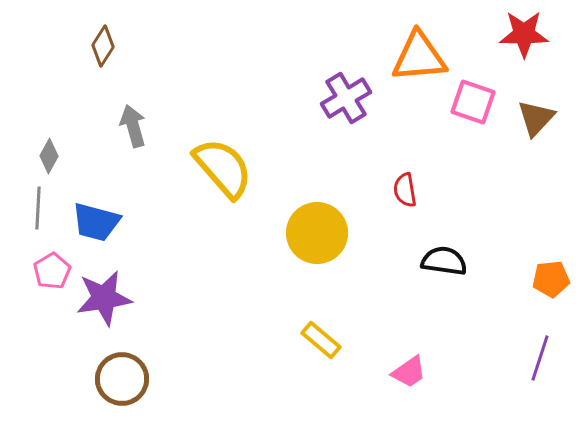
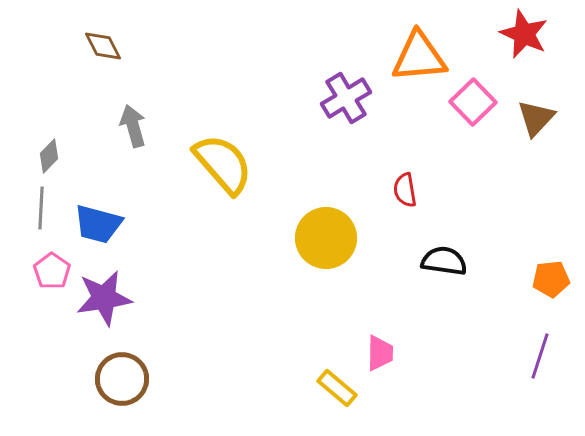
red star: rotated 24 degrees clockwise
brown diamond: rotated 60 degrees counterclockwise
pink square: rotated 27 degrees clockwise
gray diamond: rotated 16 degrees clockwise
yellow semicircle: moved 4 px up
gray line: moved 3 px right
blue trapezoid: moved 2 px right, 2 px down
yellow circle: moved 9 px right, 5 px down
pink pentagon: rotated 6 degrees counterclockwise
yellow rectangle: moved 16 px right, 48 px down
purple line: moved 2 px up
pink trapezoid: moved 29 px left, 19 px up; rotated 54 degrees counterclockwise
